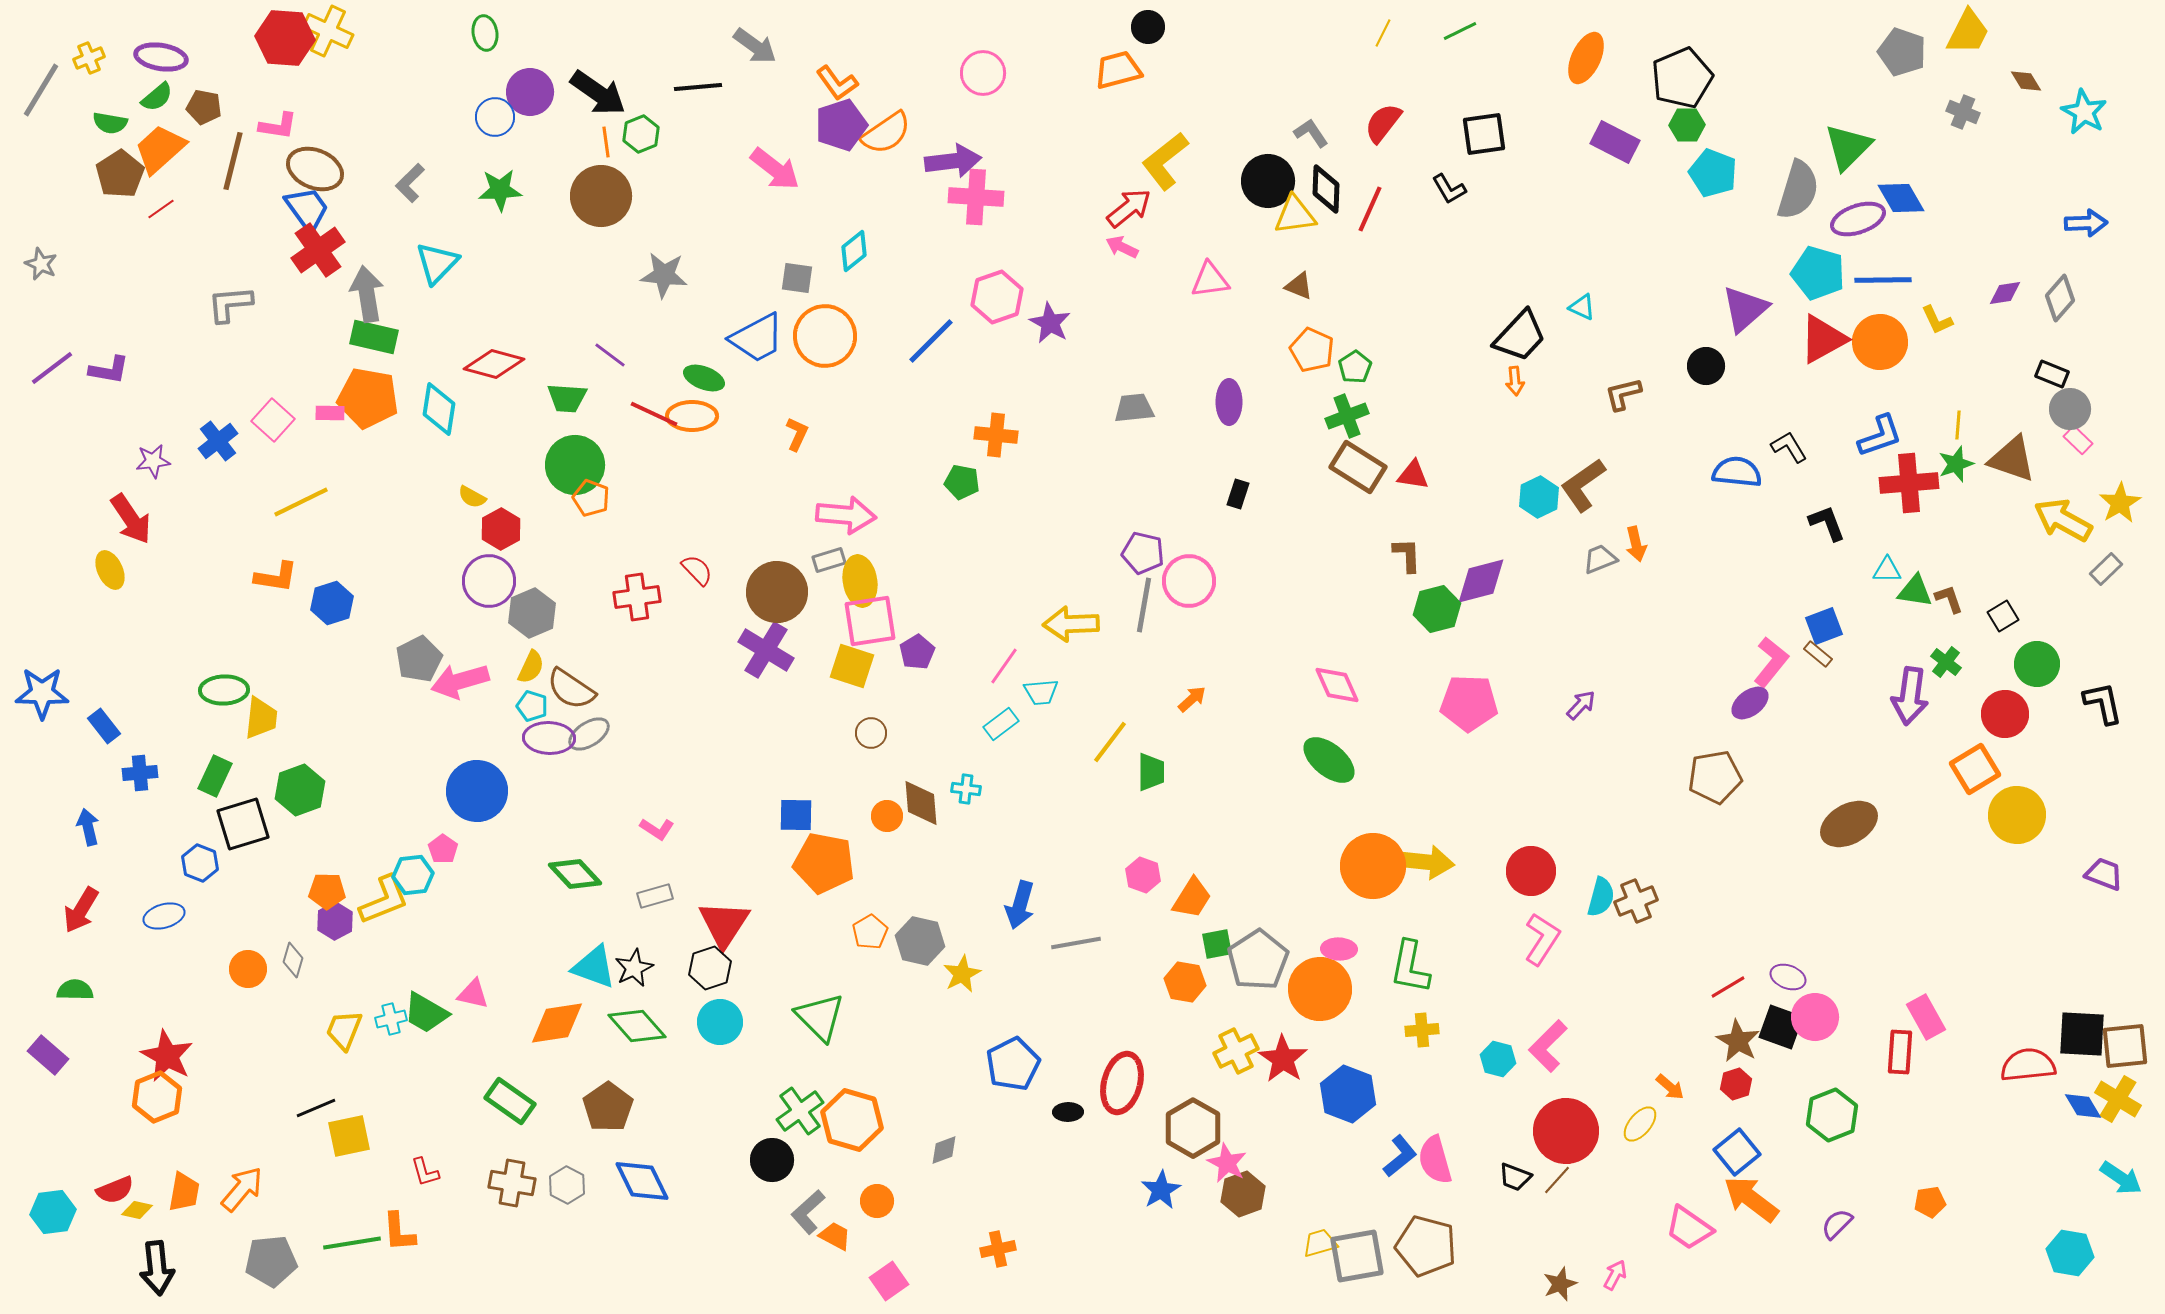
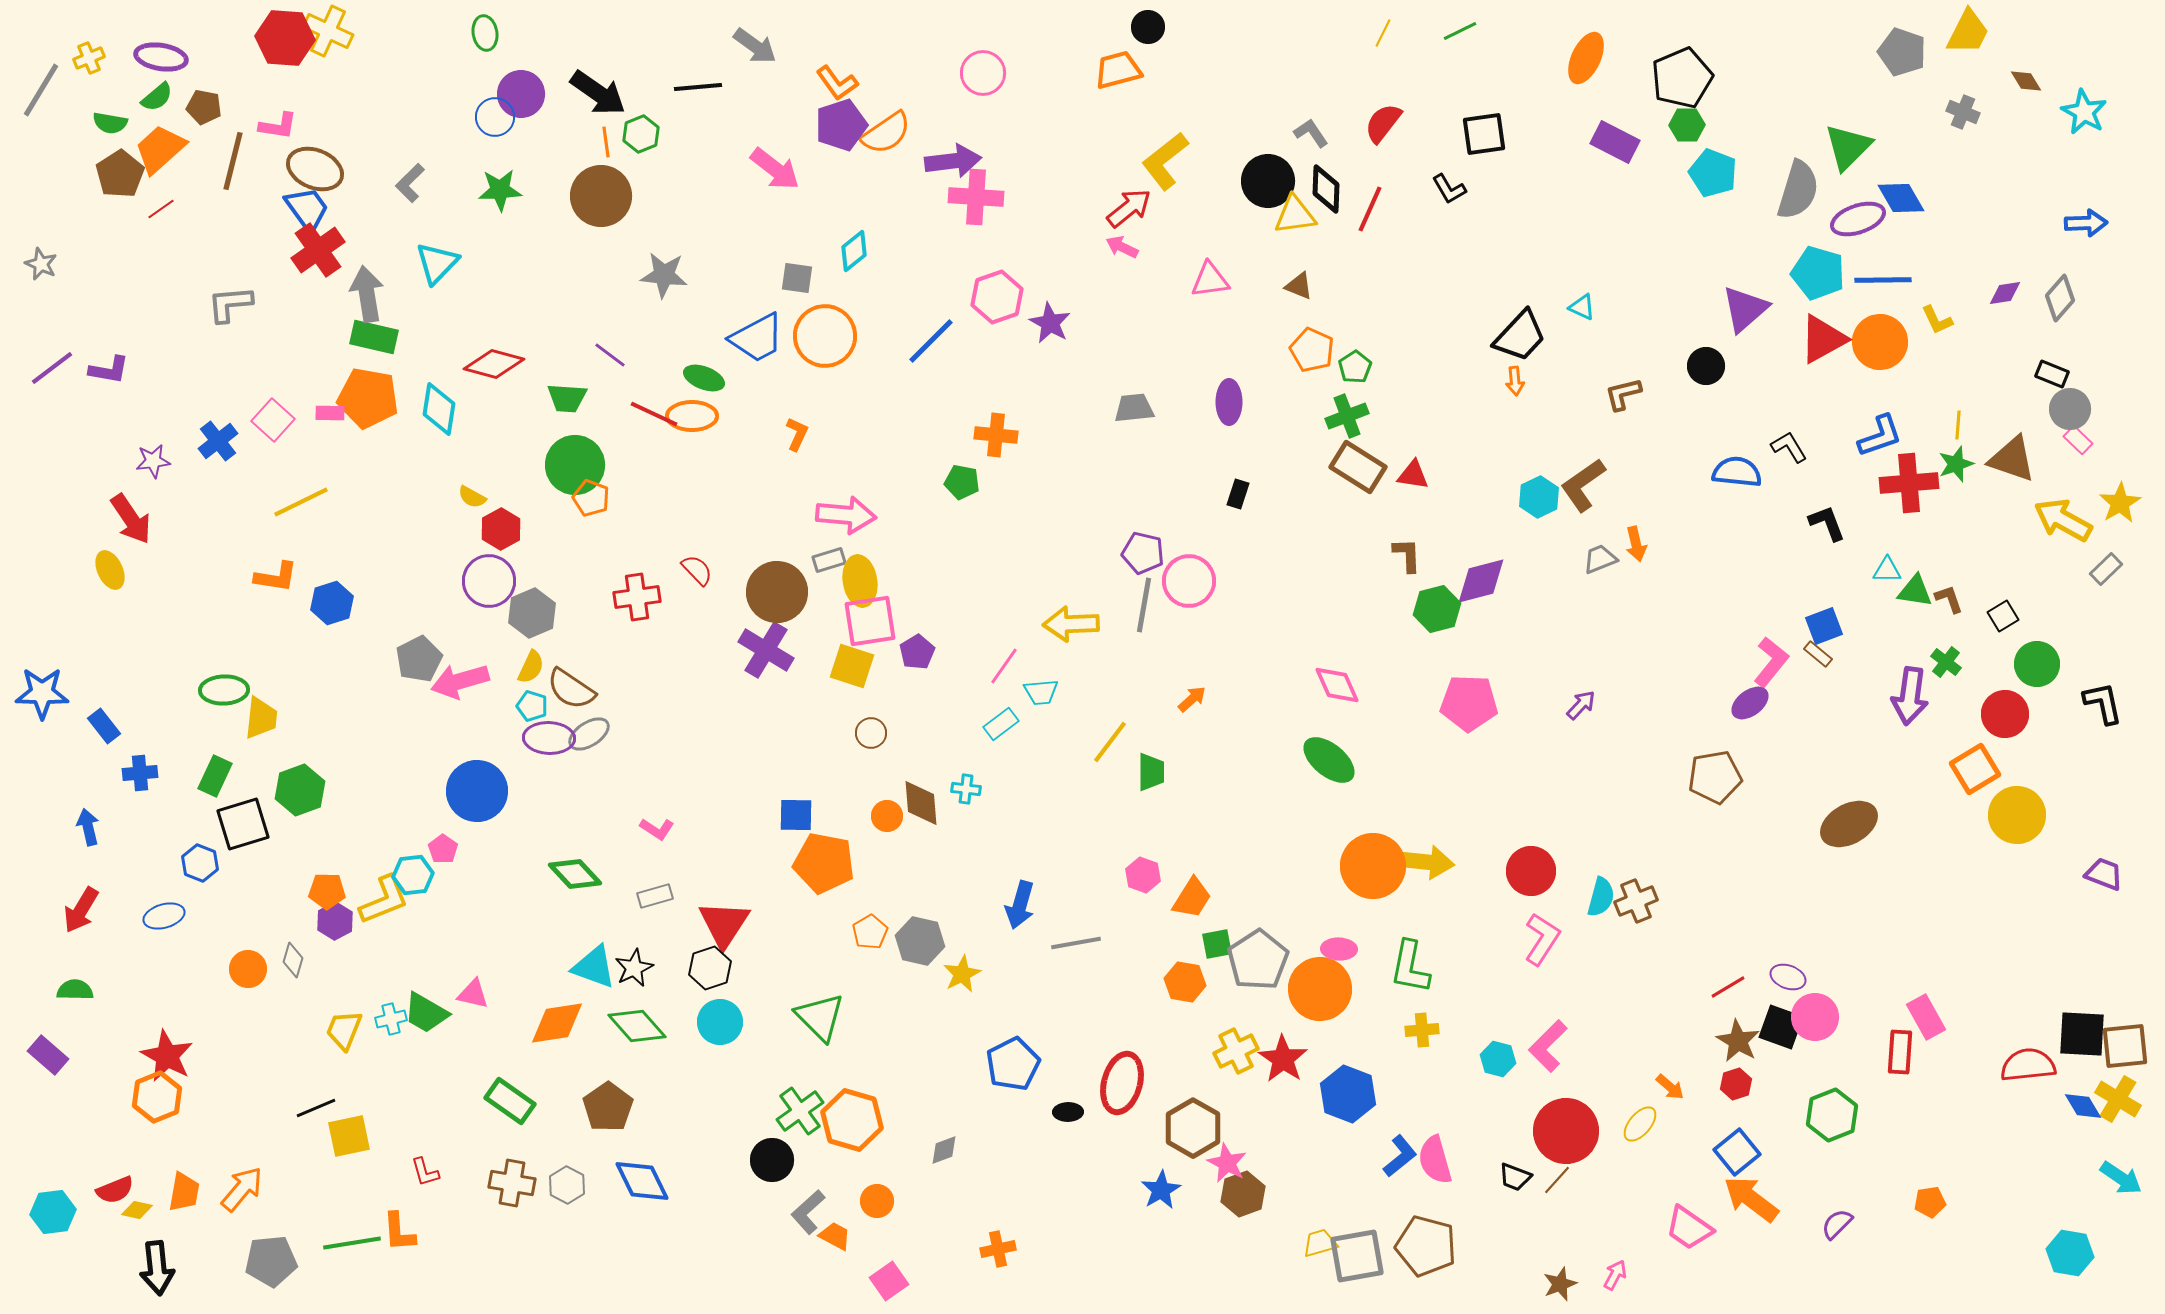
purple circle at (530, 92): moved 9 px left, 2 px down
